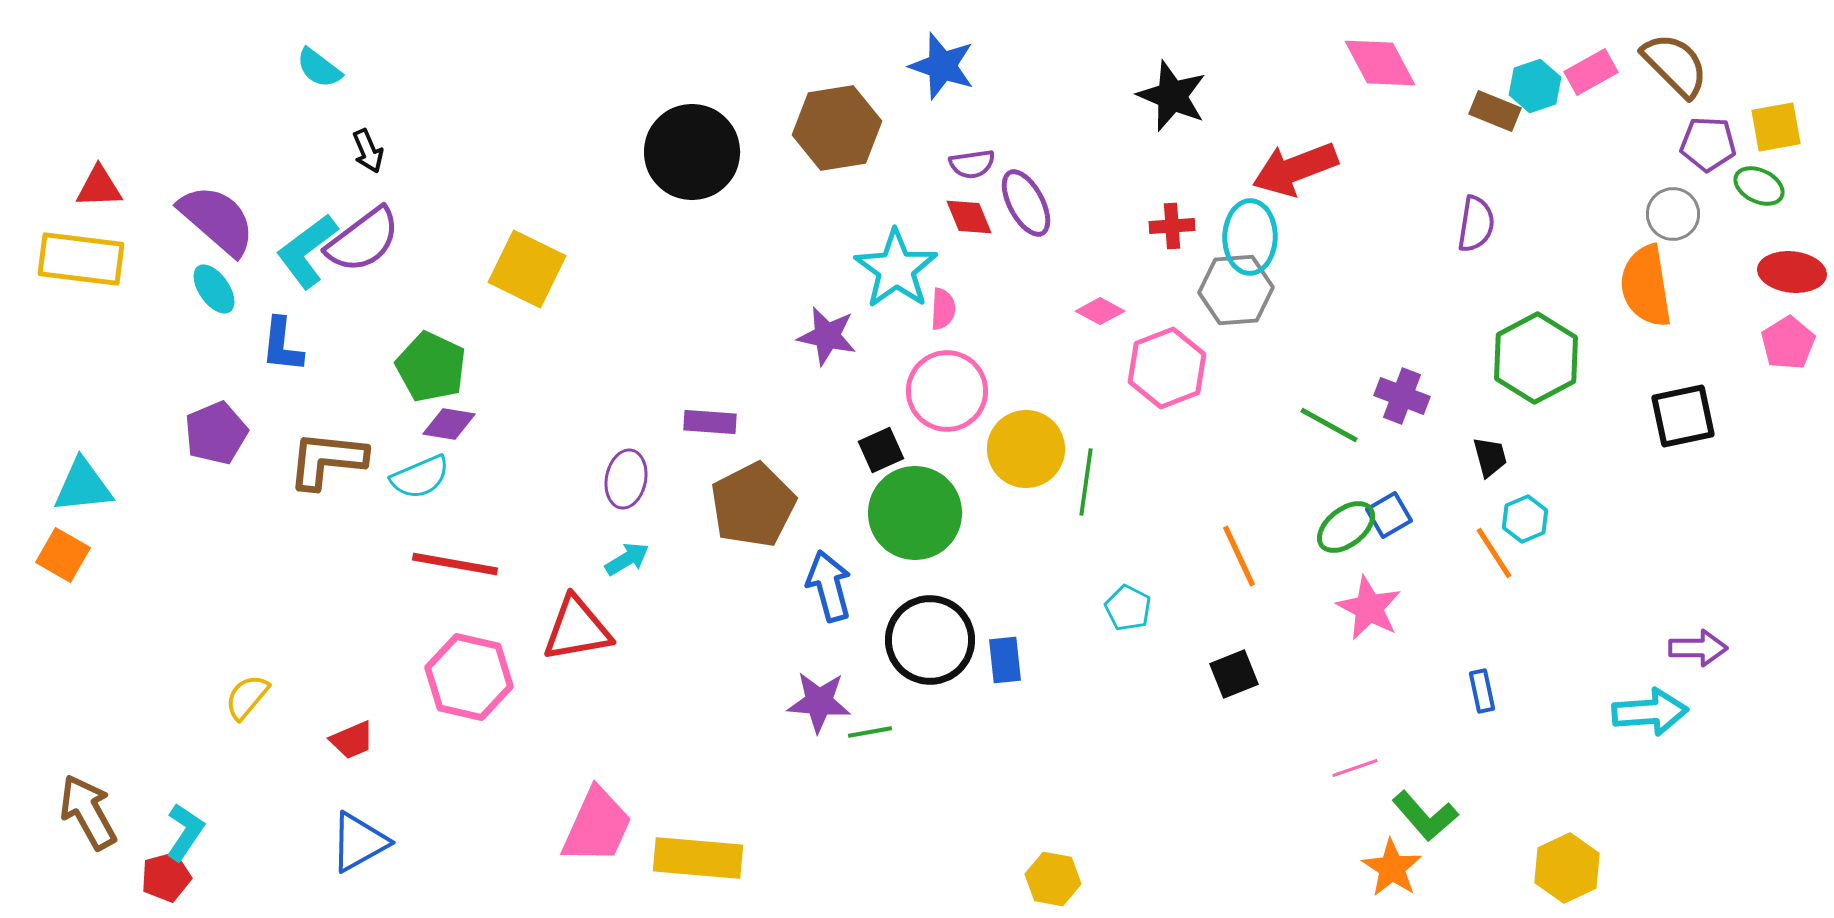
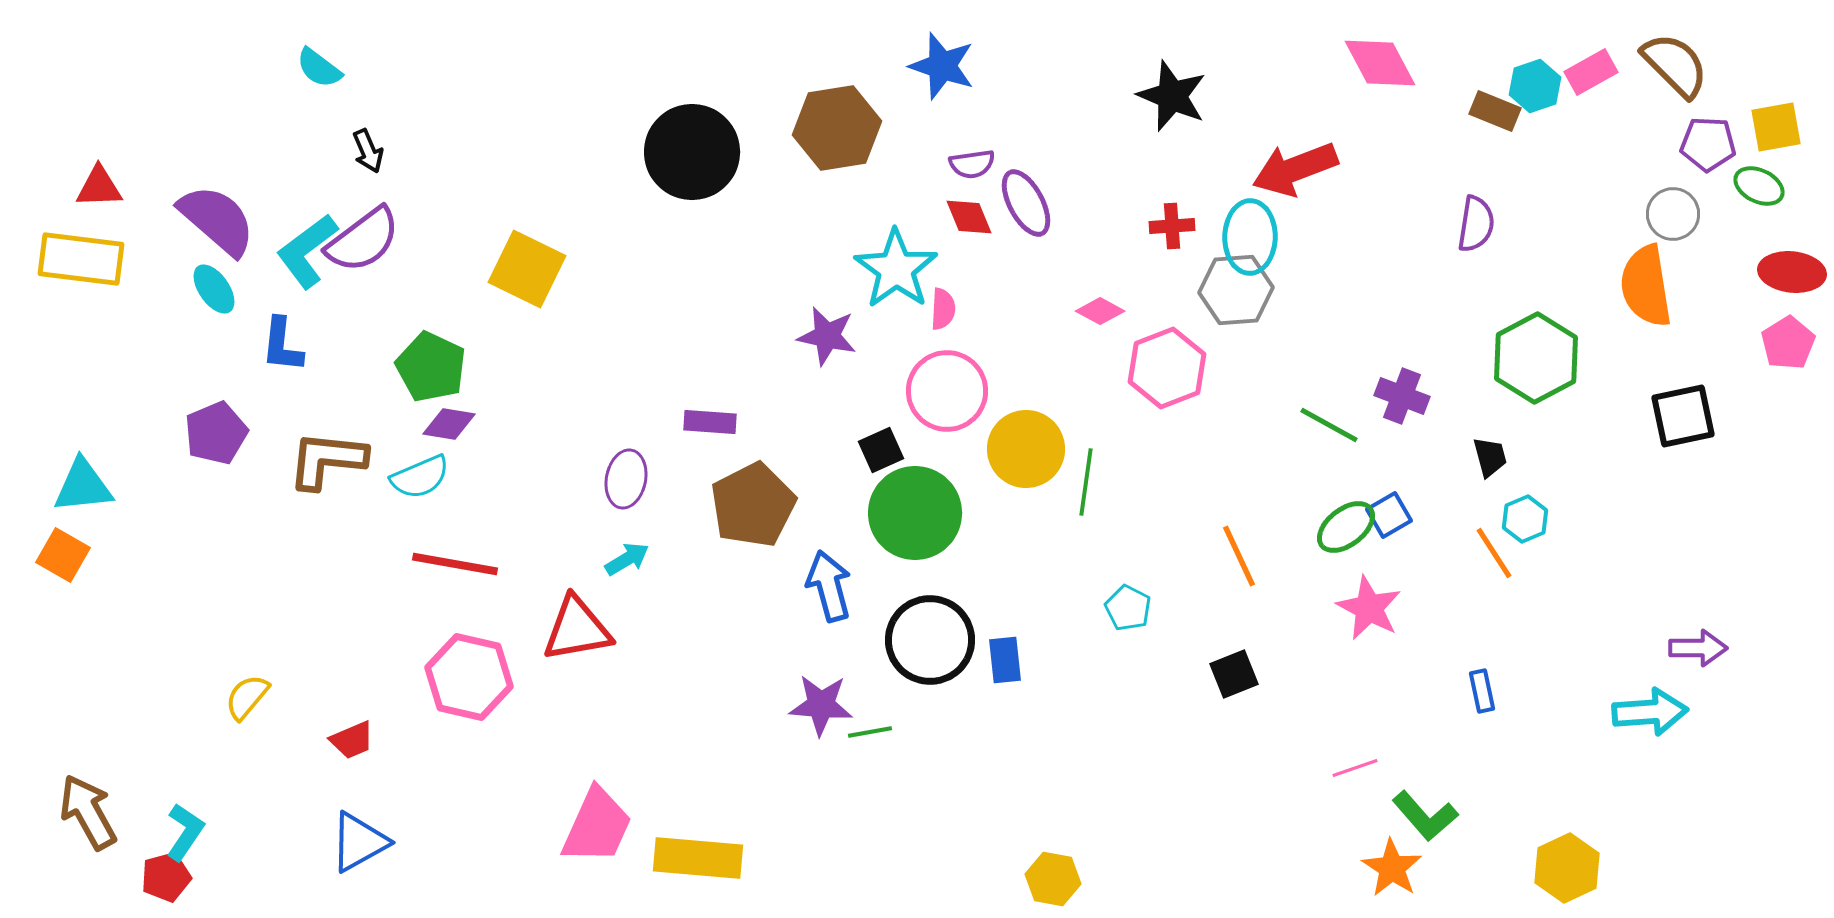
purple star at (819, 702): moved 2 px right, 3 px down
